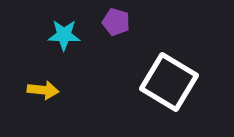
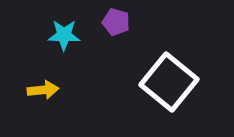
white square: rotated 8 degrees clockwise
yellow arrow: rotated 12 degrees counterclockwise
